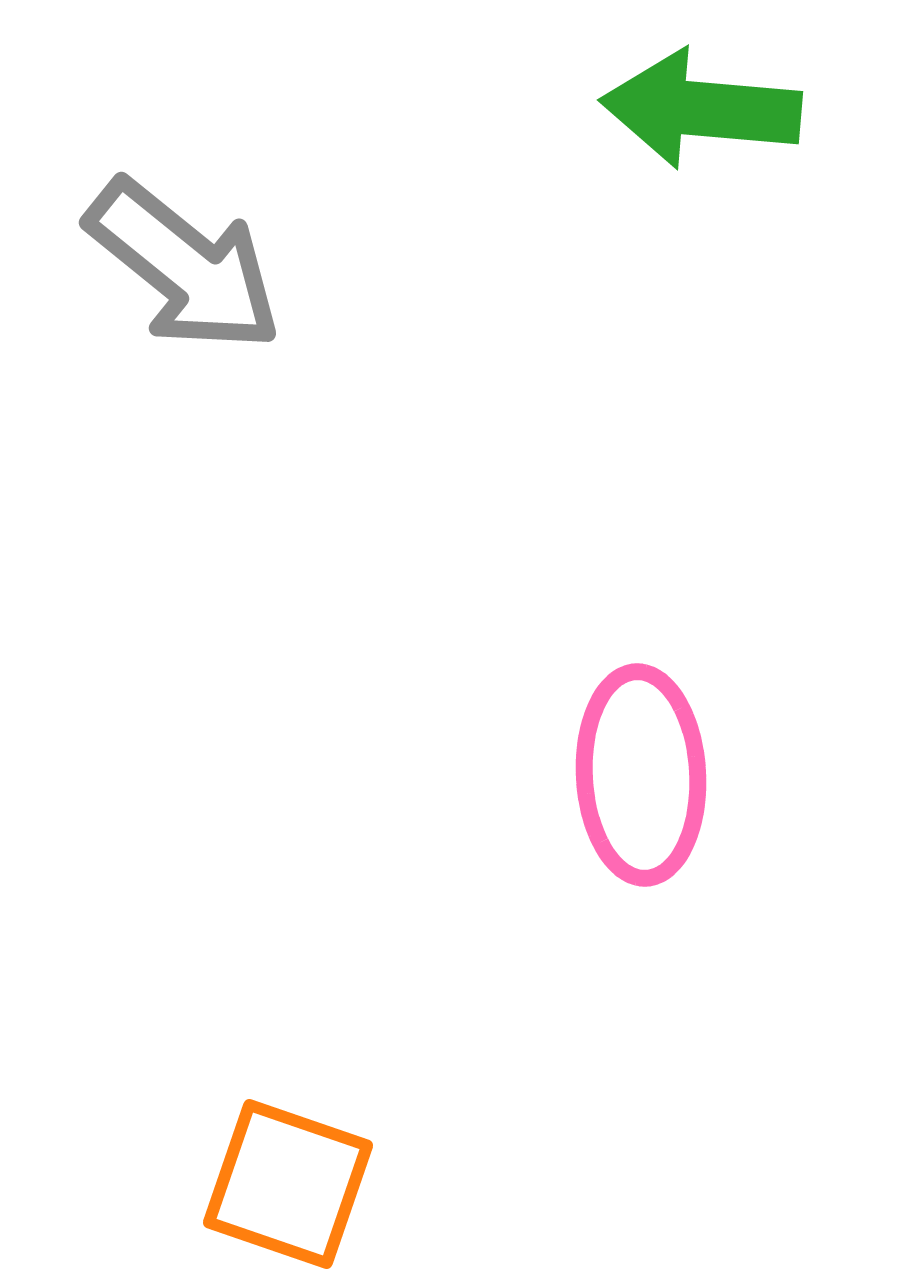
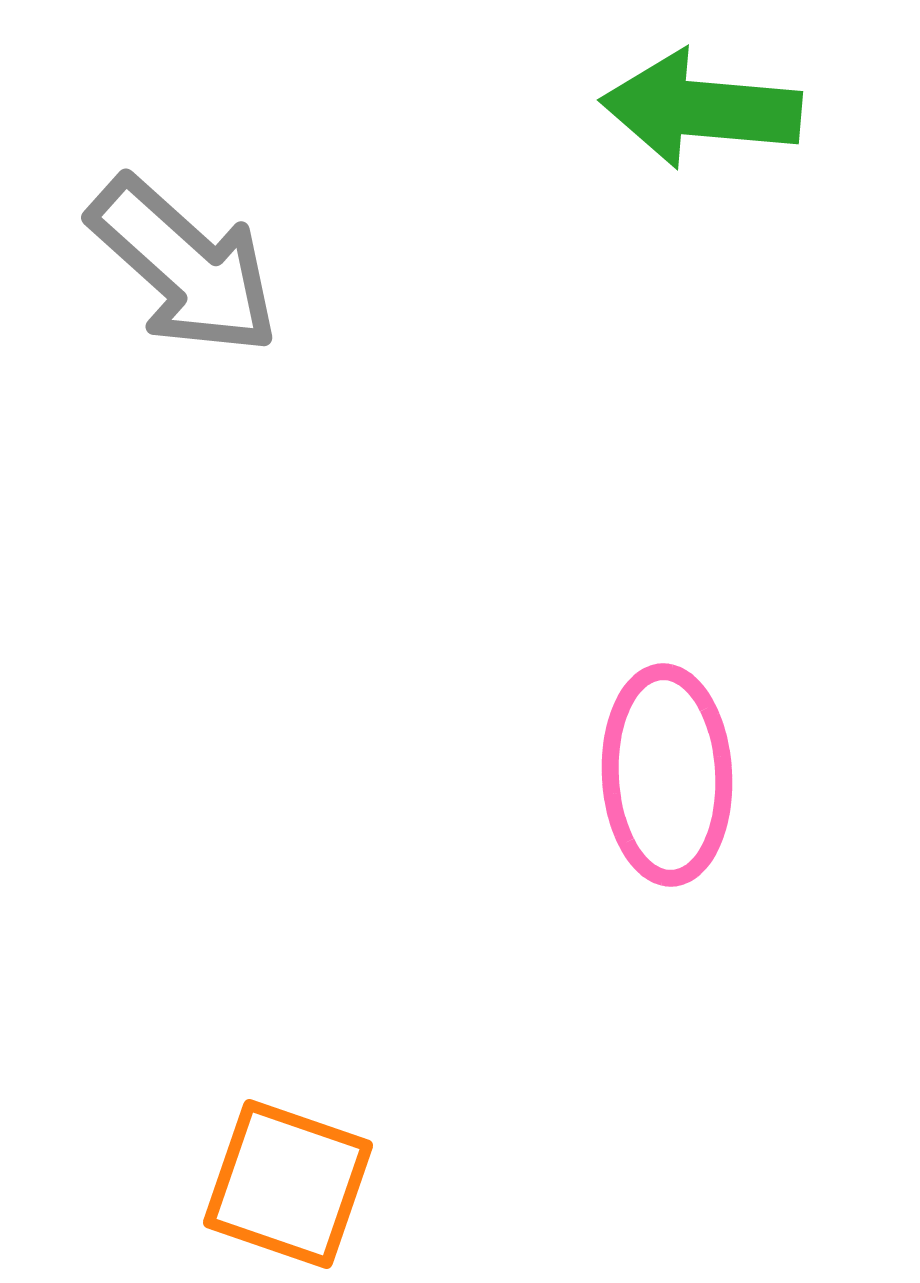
gray arrow: rotated 3 degrees clockwise
pink ellipse: moved 26 px right
